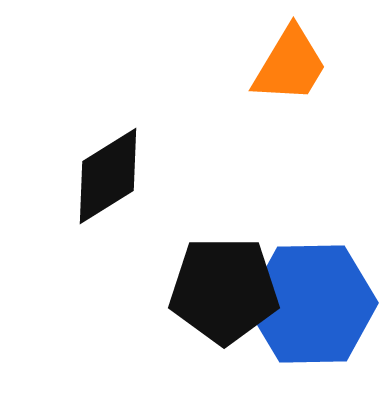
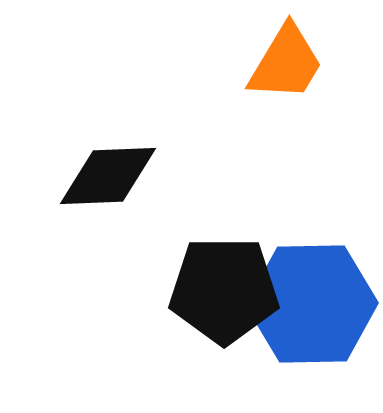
orange trapezoid: moved 4 px left, 2 px up
black diamond: rotated 30 degrees clockwise
